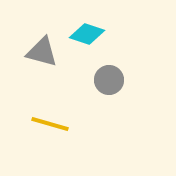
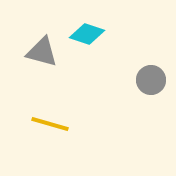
gray circle: moved 42 px right
